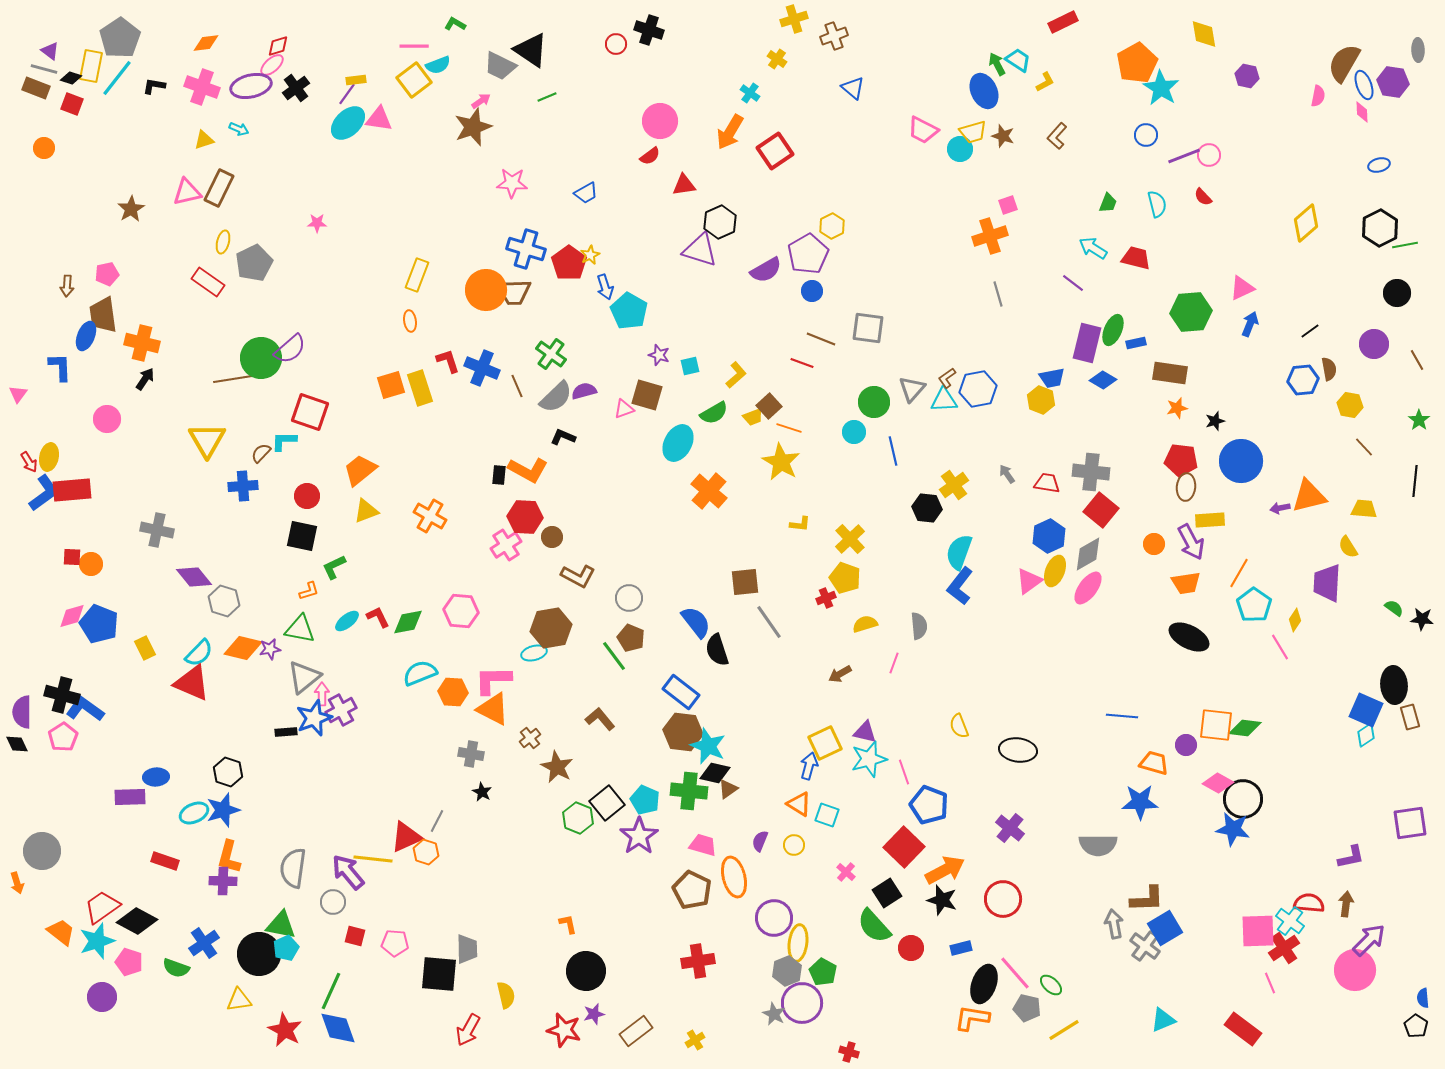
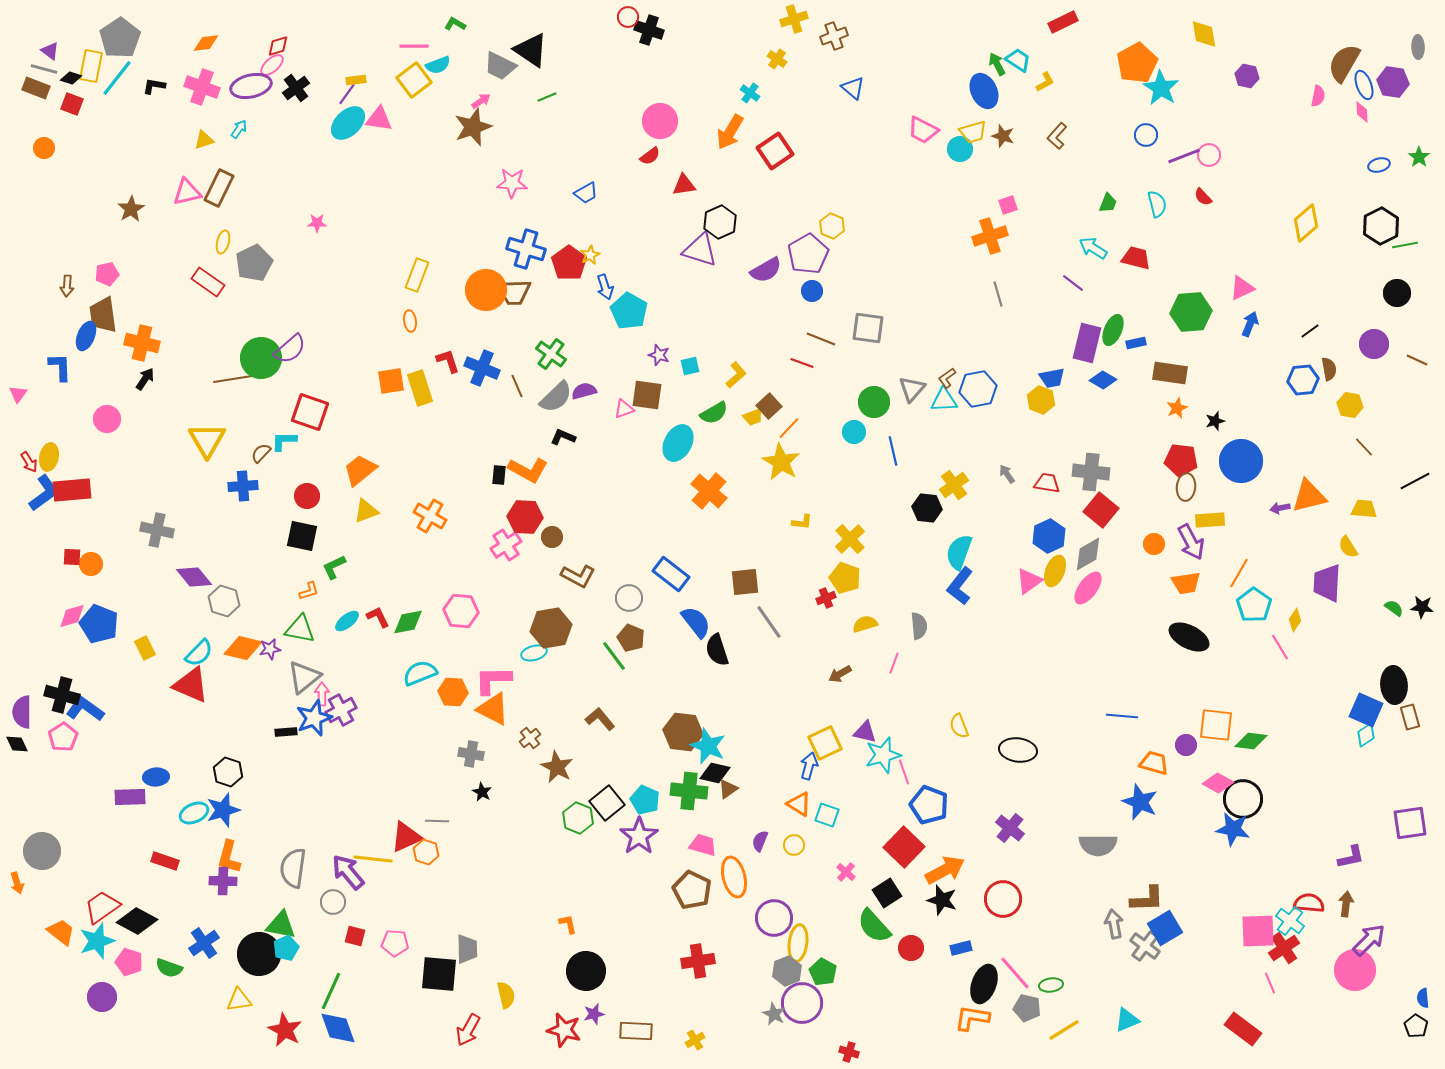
red circle at (616, 44): moved 12 px right, 27 px up
gray ellipse at (1418, 50): moved 3 px up
cyan arrow at (239, 129): rotated 78 degrees counterclockwise
yellow hexagon at (832, 226): rotated 10 degrees counterclockwise
black hexagon at (1380, 228): moved 1 px right, 2 px up
brown line at (1417, 360): rotated 35 degrees counterclockwise
orange square at (391, 385): moved 4 px up; rotated 8 degrees clockwise
brown square at (647, 395): rotated 8 degrees counterclockwise
orange star at (1177, 408): rotated 10 degrees counterclockwise
green star at (1419, 420): moved 263 px up
orange line at (789, 428): rotated 65 degrees counterclockwise
black line at (1415, 481): rotated 56 degrees clockwise
yellow L-shape at (800, 524): moved 2 px right, 2 px up
black star at (1422, 619): moved 12 px up
red triangle at (192, 683): moved 1 px left, 2 px down
blue rectangle at (681, 692): moved 10 px left, 118 px up
green diamond at (1245, 728): moved 6 px right, 13 px down
cyan star at (869, 759): moved 14 px right, 4 px up
blue star at (1140, 802): rotated 24 degrees clockwise
gray line at (437, 821): rotated 65 degrees clockwise
green semicircle at (176, 968): moved 7 px left
green ellipse at (1051, 985): rotated 50 degrees counterclockwise
cyan triangle at (1163, 1020): moved 36 px left
brown rectangle at (636, 1031): rotated 40 degrees clockwise
